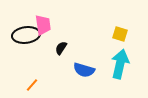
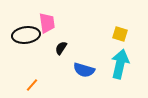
pink trapezoid: moved 4 px right, 2 px up
